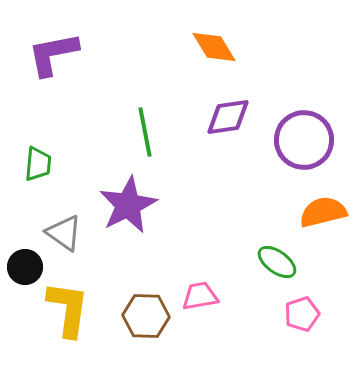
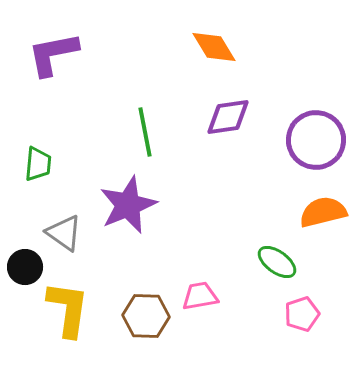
purple circle: moved 12 px right
purple star: rotated 4 degrees clockwise
